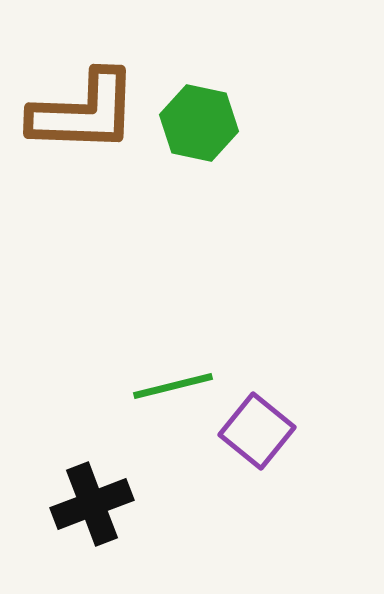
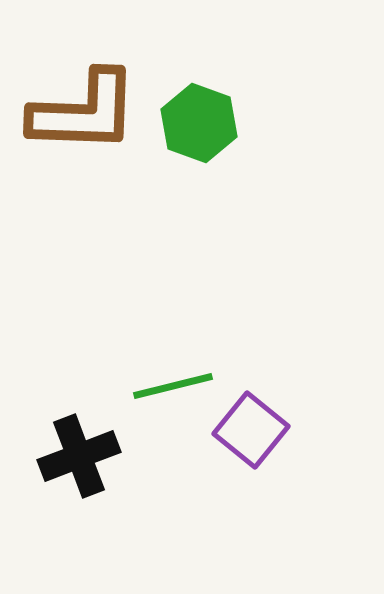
green hexagon: rotated 8 degrees clockwise
purple square: moved 6 px left, 1 px up
black cross: moved 13 px left, 48 px up
